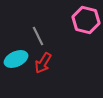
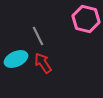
pink hexagon: moved 1 px up
red arrow: rotated 115 degrees clockwise
